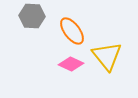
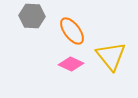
yellow triangle: moved 4 px right
